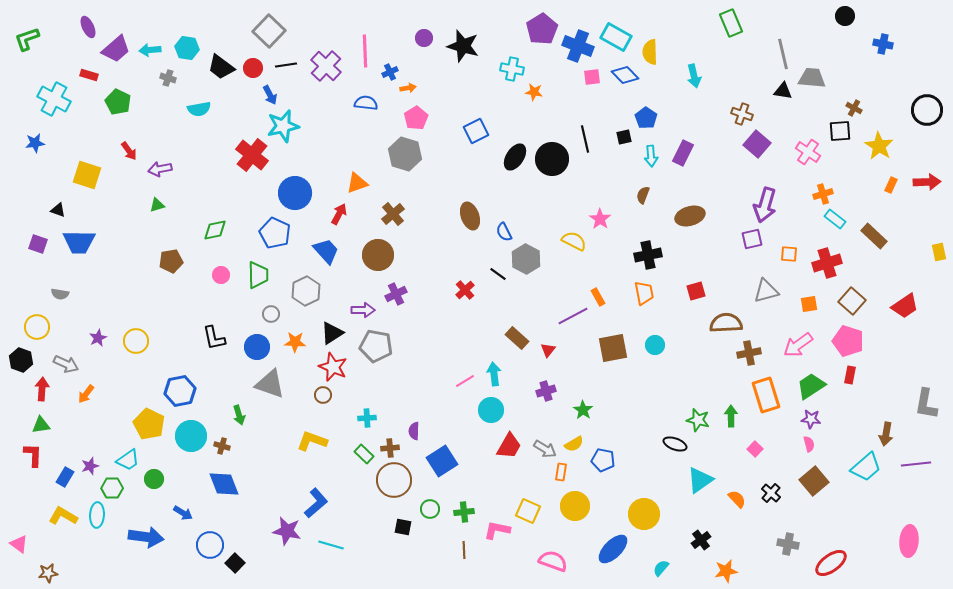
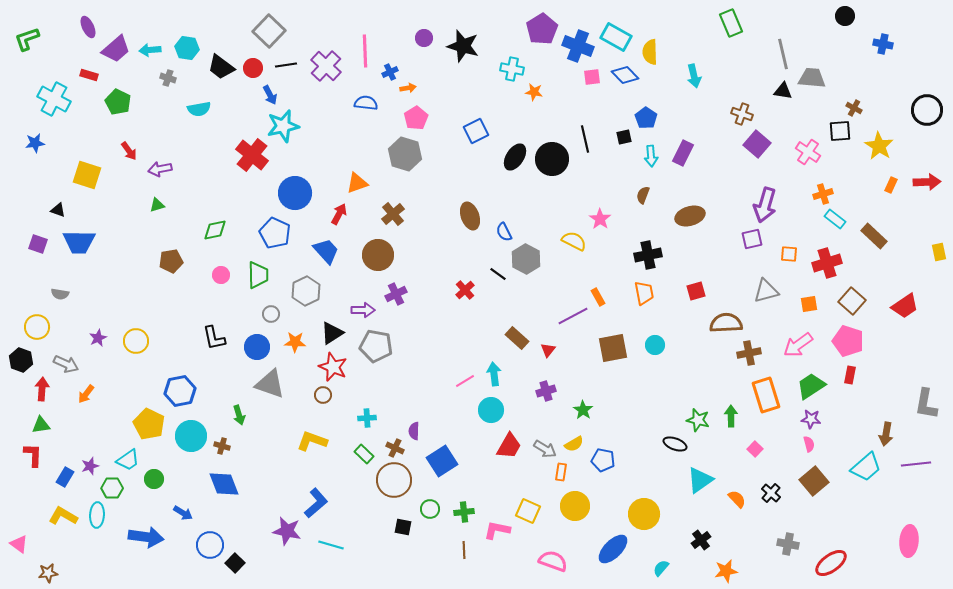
brown cross at (390, 448): moved 5 px right; rotated 30 degrees clockwise
